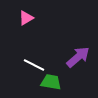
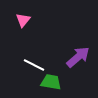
pink triangle: moved 3 px left, 2 px down; rotated 21 degrees counterclockwise
